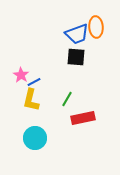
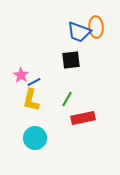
blue trapezoid: moved 2 px right, 2 px up; rotated 40 degrees clockwise
black square: moved 5 px left, 3 px down; rotated 12 degrees counterclockwise
